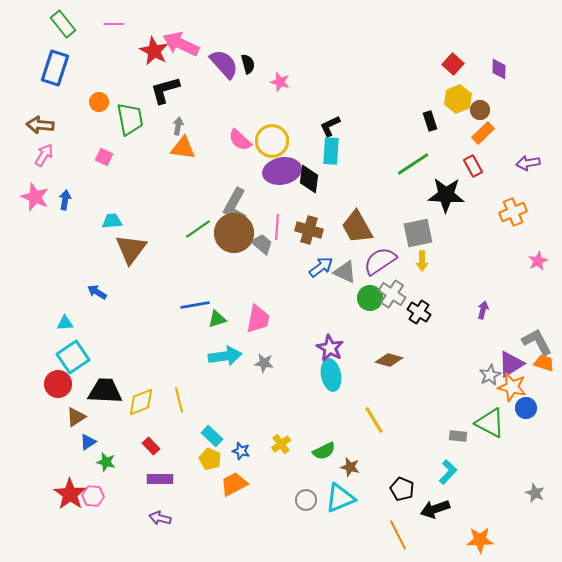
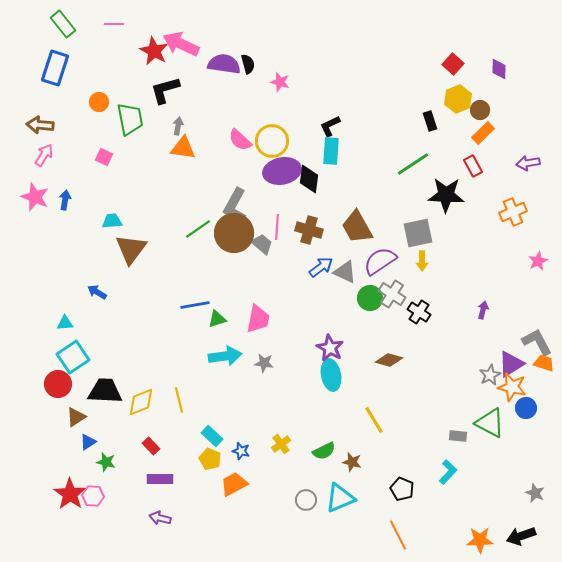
purple semicircle at (224, 64): rotated 40 degrees counterclockwise
brown star at (350, 467): moved 2 px right, 5 px up
black arrow at (435, 509): moved 86 px right, 27 px down
